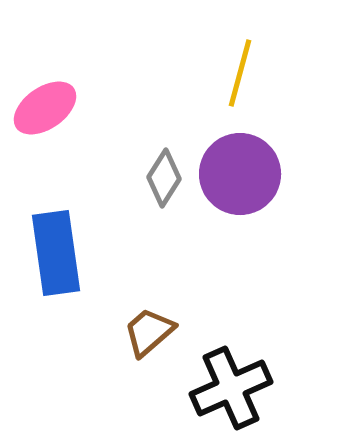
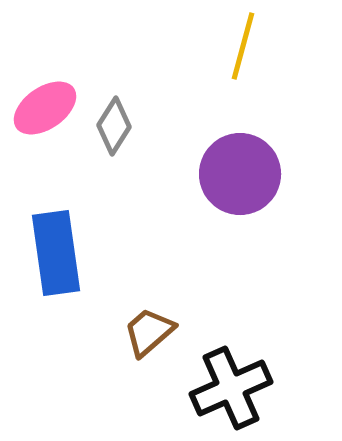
yellow line: moved 3 px right, 27 px up
gray diamond: moved 50 px left, 52 px up
